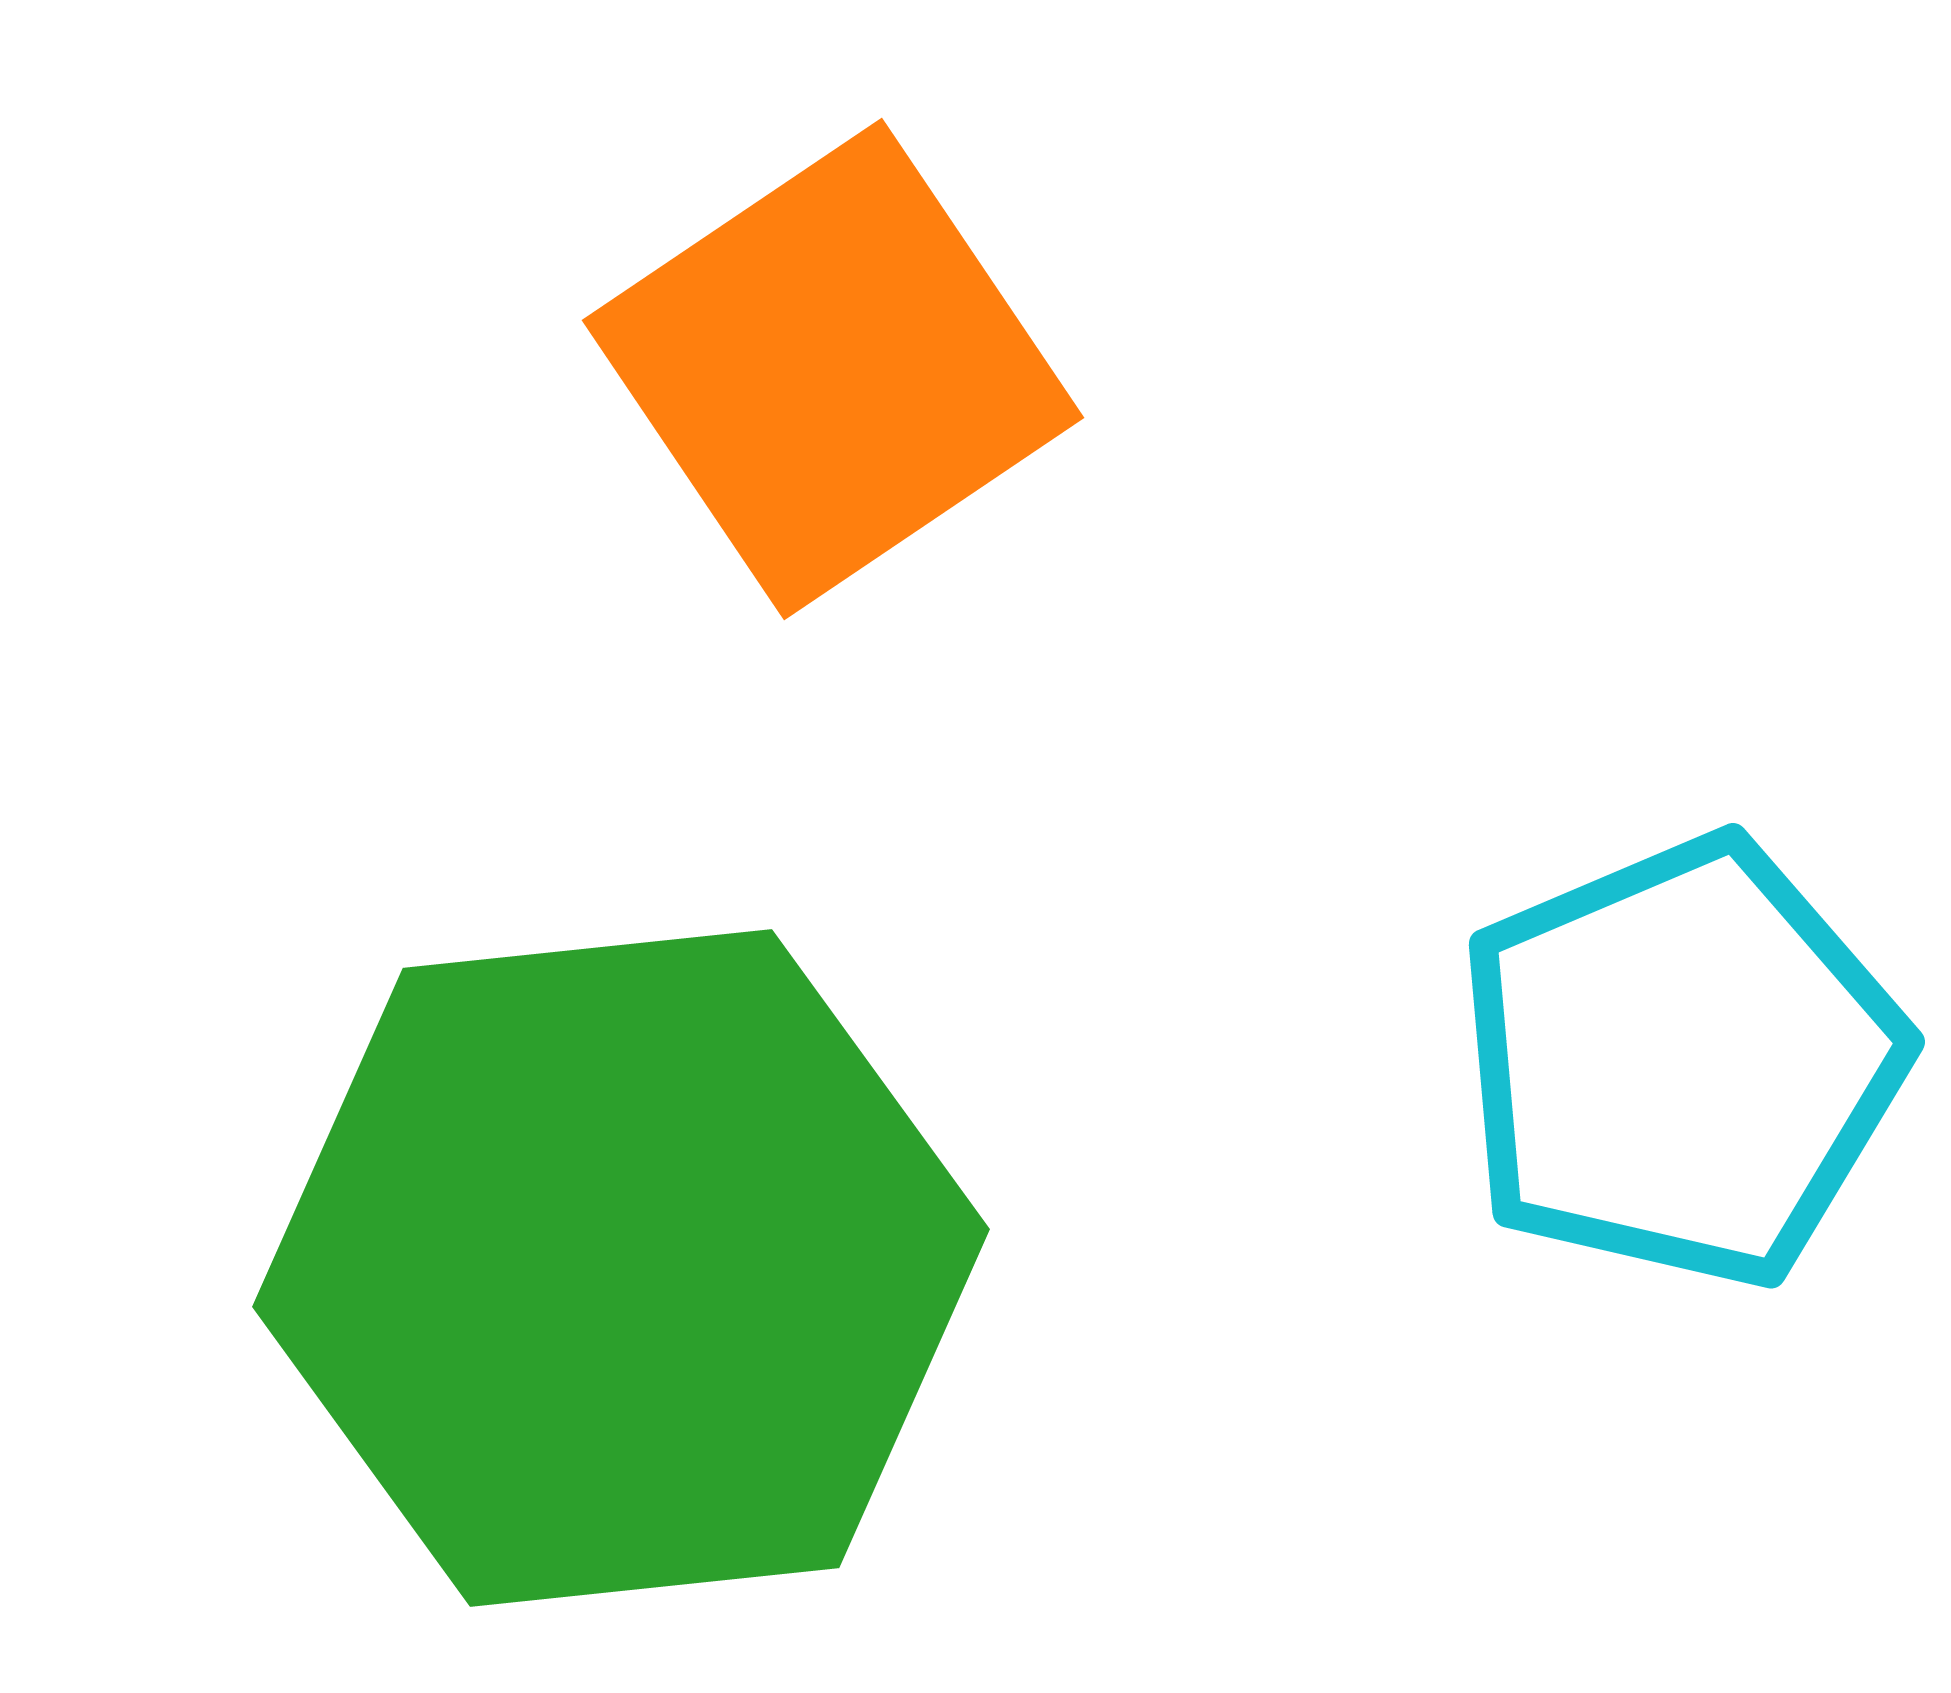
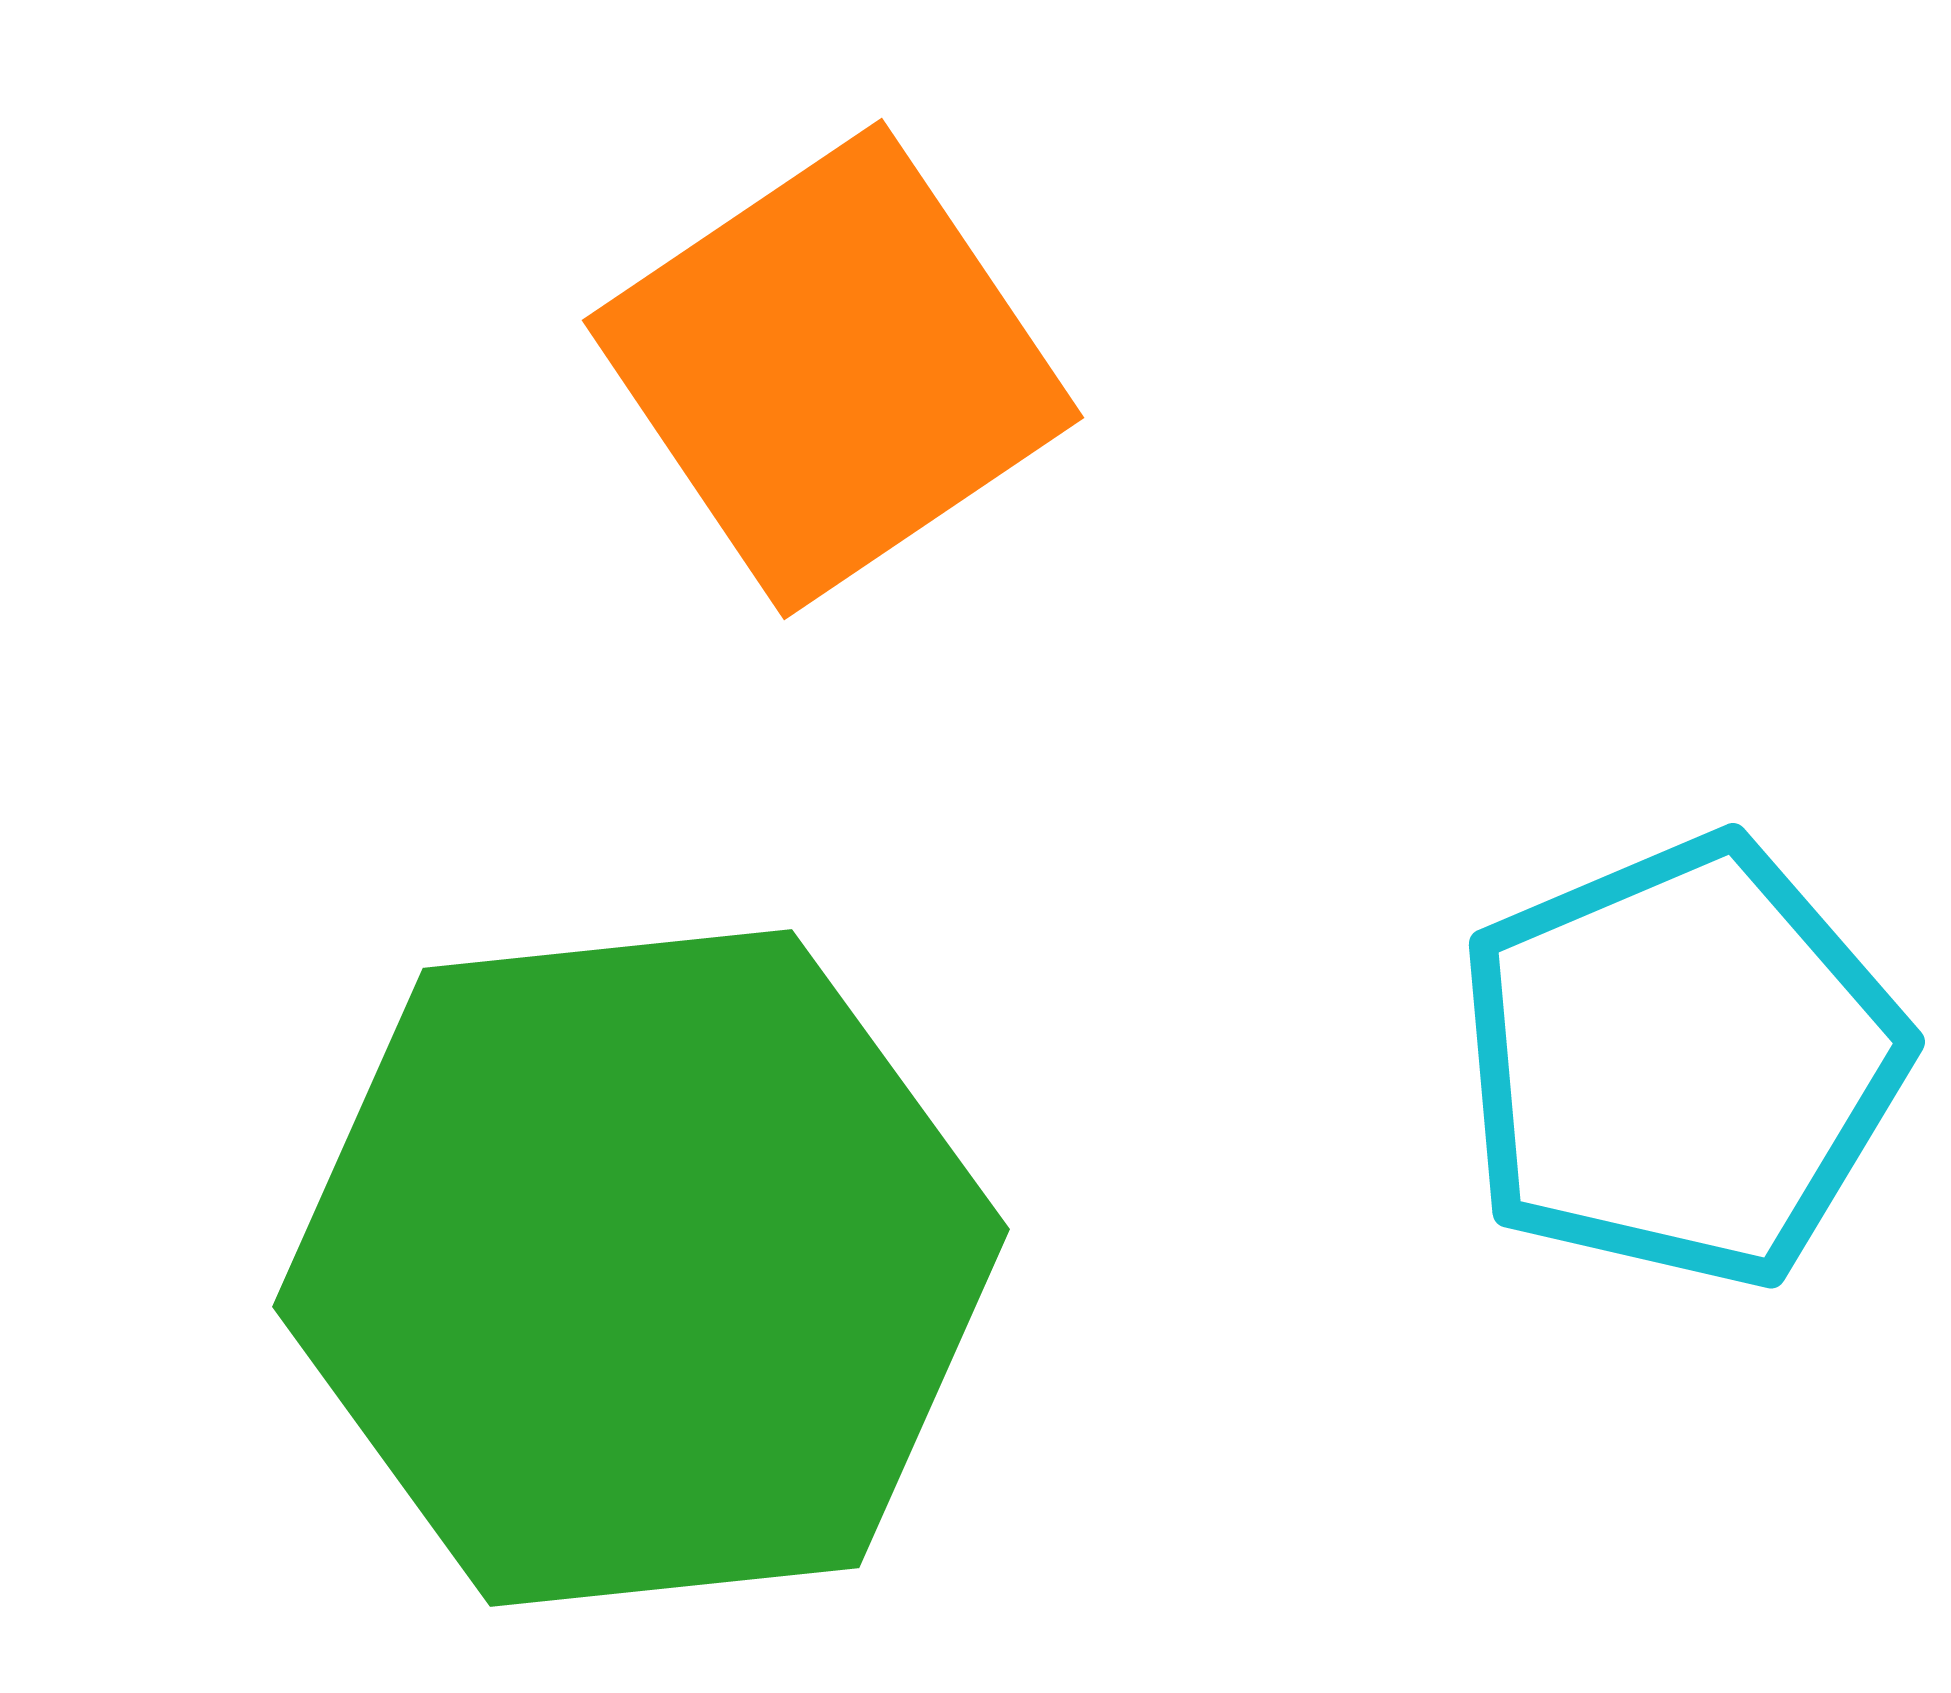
green hexagon: moved 20 px right
